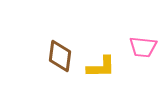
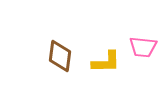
yellow L-shape: moved 5 px right, 5 px up
